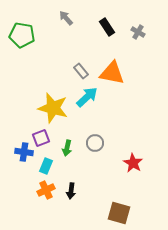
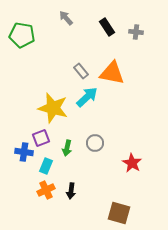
gray cross: moved 2 px left; rotated 24 degrees counterclockwise
red star: moved 1 px left
